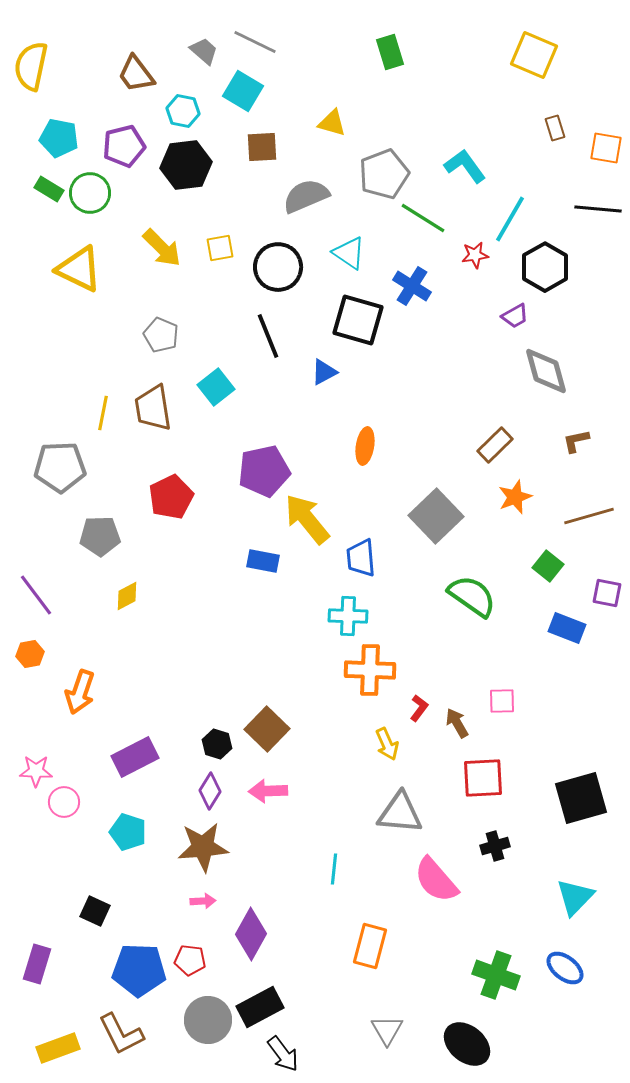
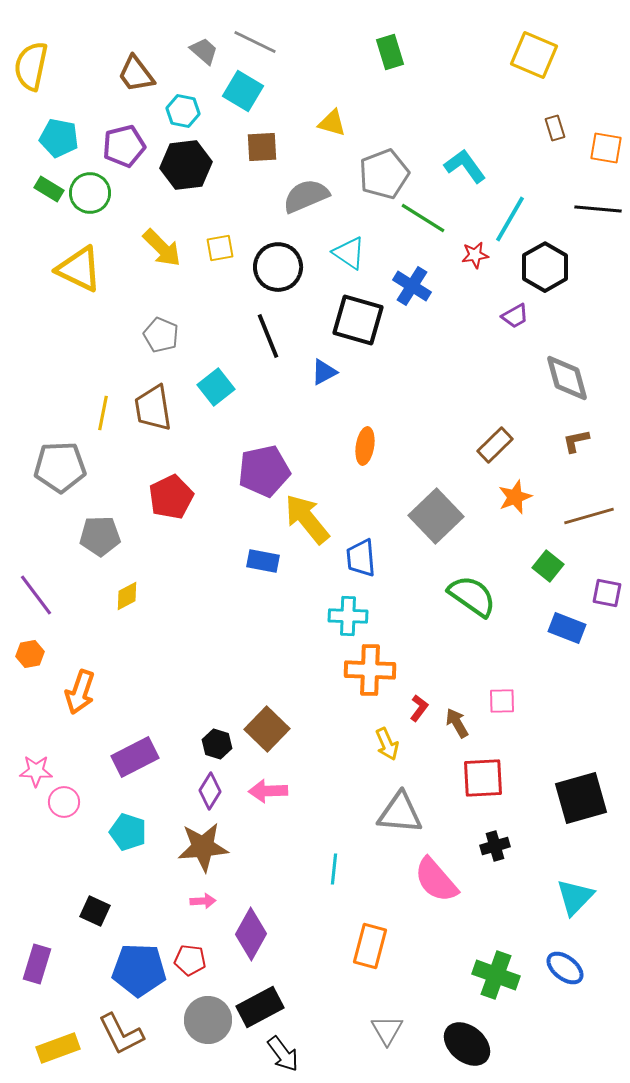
gray diamond at (546, 371): moved 21 px right, 7 px down
